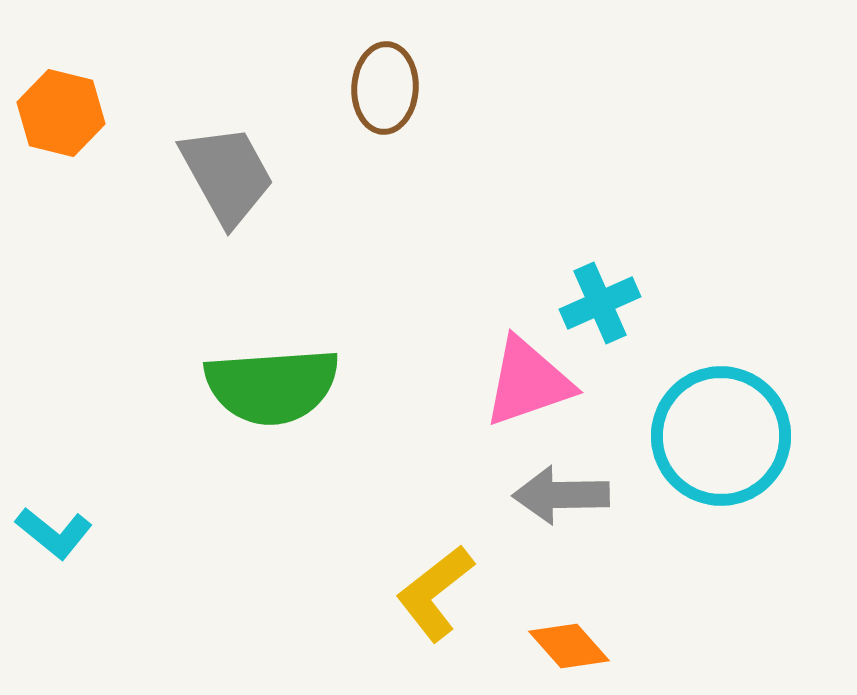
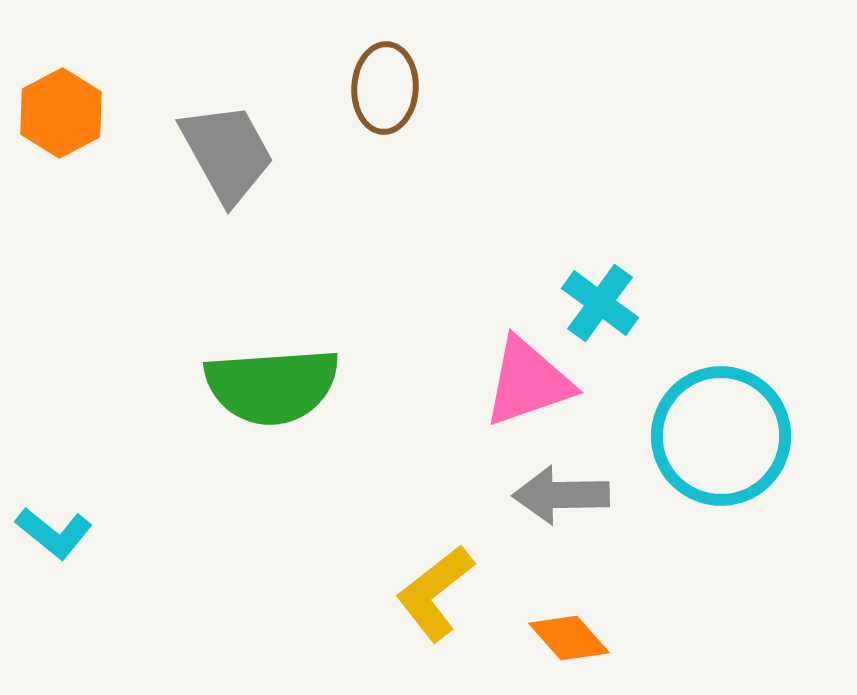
orange hexagon: rotated 18 degrees clockwise
gray trapezoid: moved 22 px up
cyan cross: rotated 30 degrees counterclockwise
orange diamond: moved 8 px up
